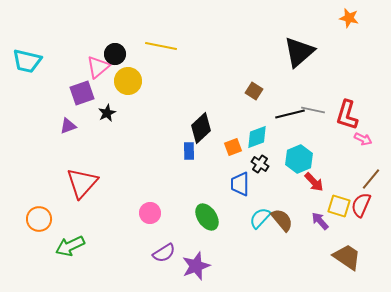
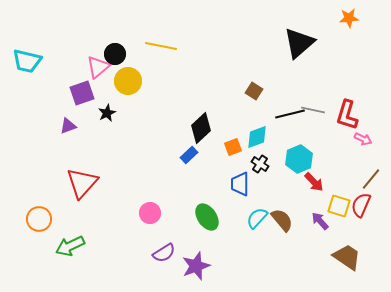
orange star: rotated 18 degrees counterclockwise
black triangle: moved 9 px up
blue rectangle: moved 4 px down; rotated 48 degrees clockwise
cyan semicircle: moved 3 px left
